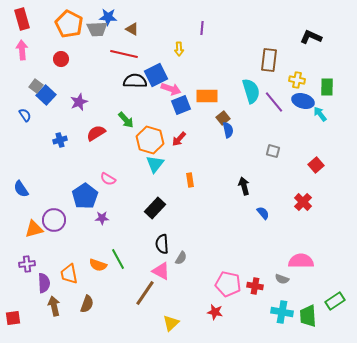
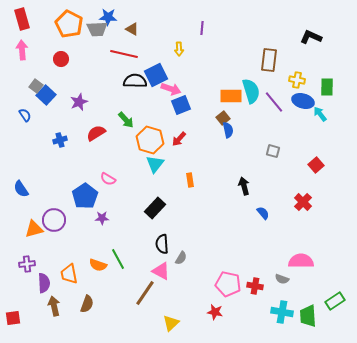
orange rectangle at (207, 96): moved 24 px right
